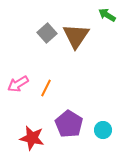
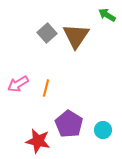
orange line: rotated 12 degrees counterclockwise
red star: moved 6 px right, 3 px down
